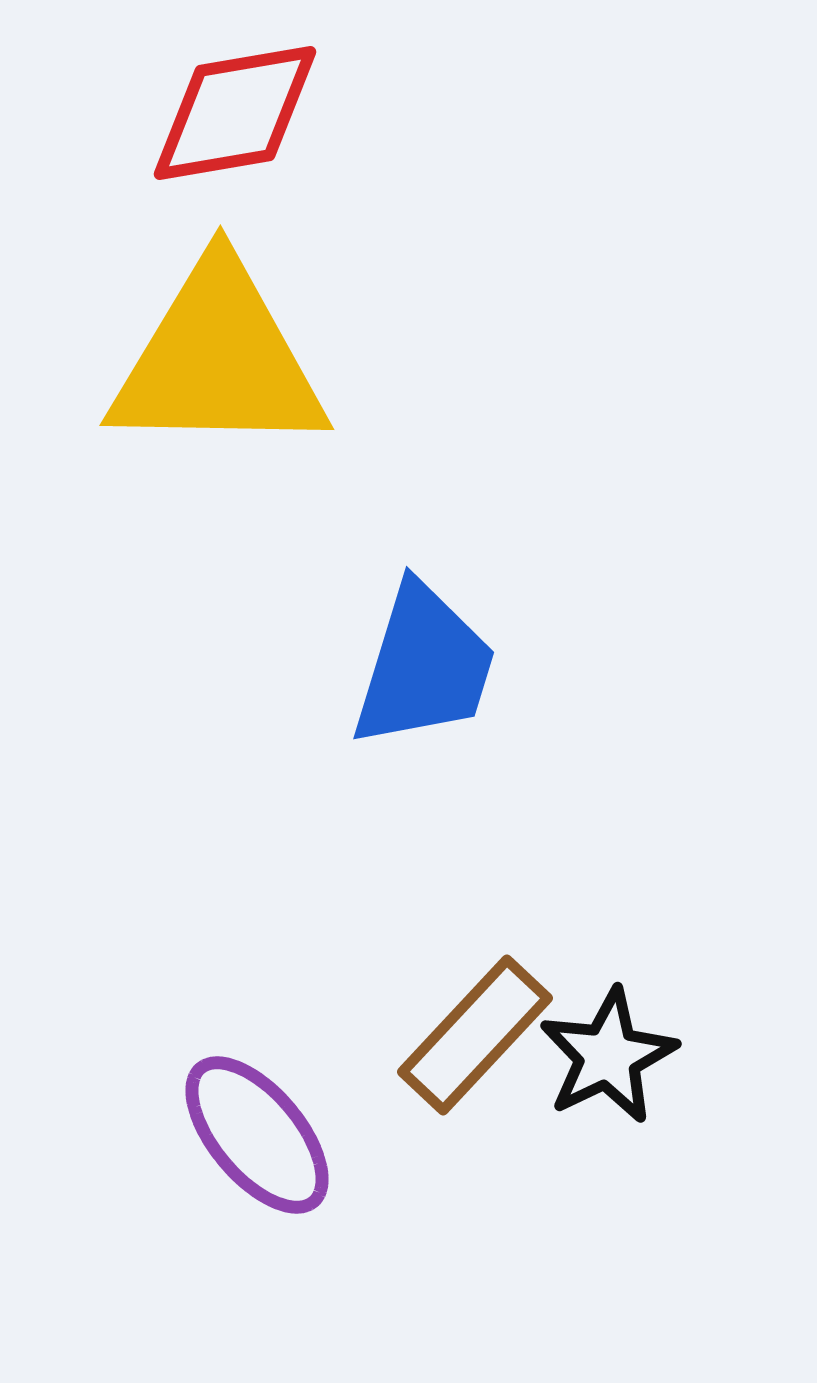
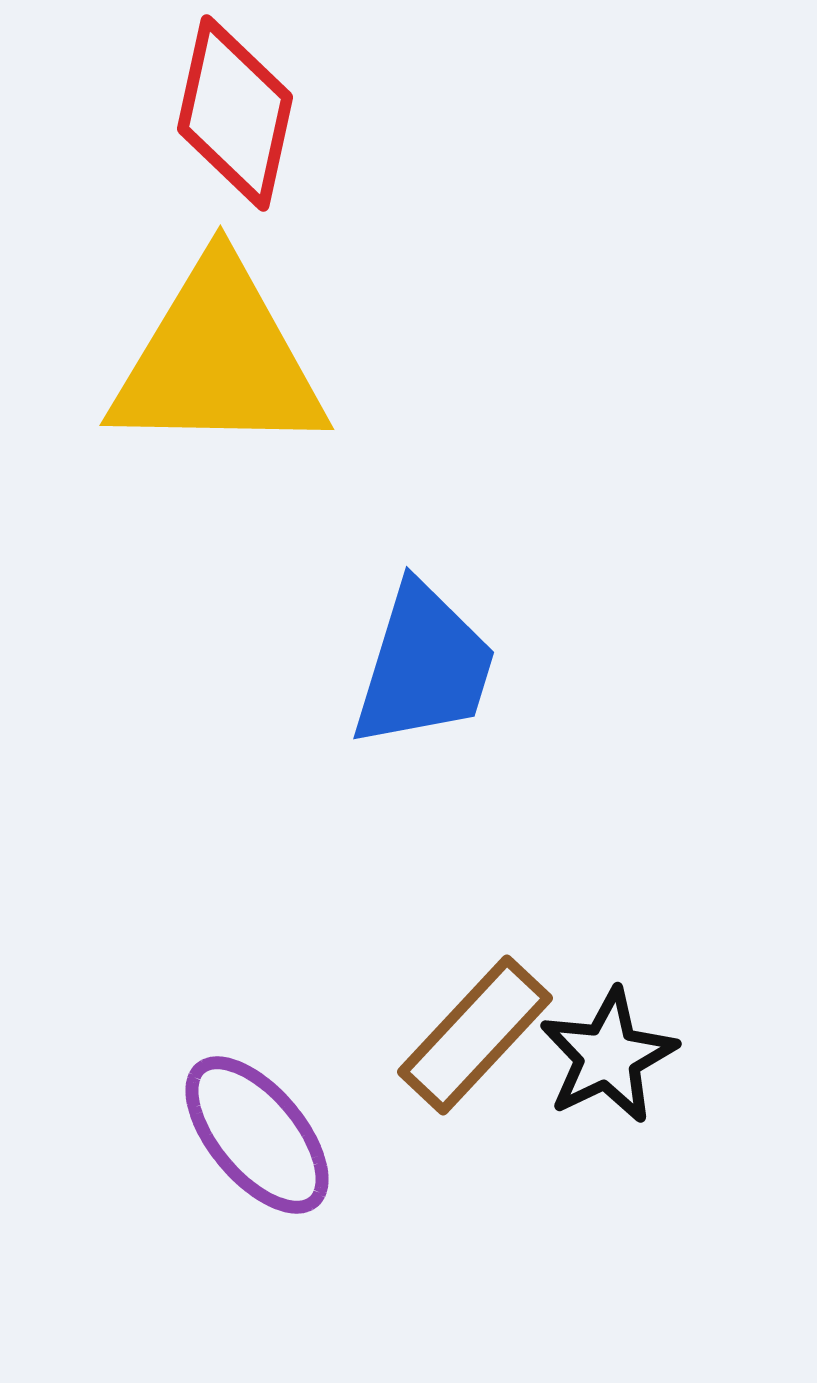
red diamond: rotated 68 degrees counterclockwise
